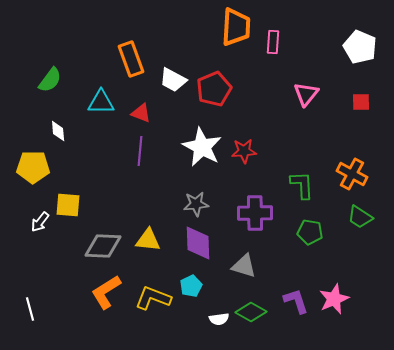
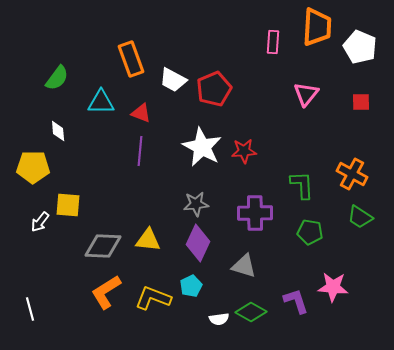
orange trapezoid: moved 81 px right
green semicircle: moved 7 px right, 2 px up
purple diamond: rotated 27 degrees clockwise
pink star: moved 1 px left, 12 px up; rotated 28 degrees clockwise
